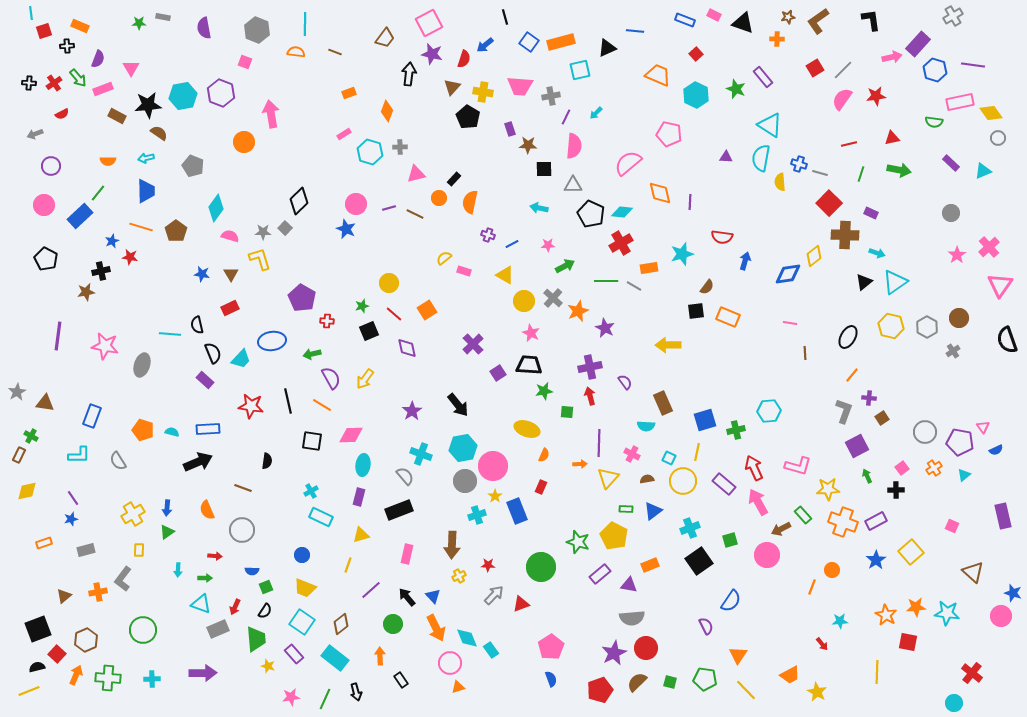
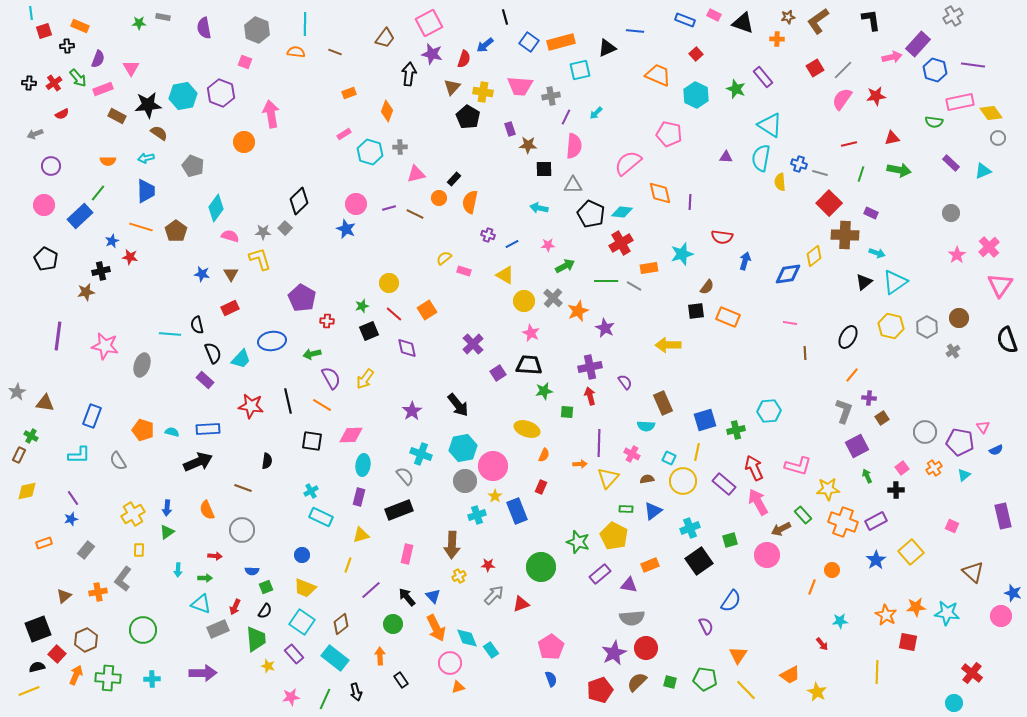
gray rectangle at (86, 550): rotated 36 degrees counterclockwise
